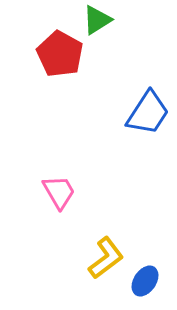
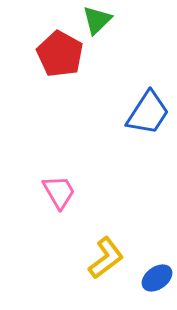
green triangle: rotated 12 degrees counterclockwise
blue ellipse: moved 12 px right, 3 px up; rotated 20 degrees clockwise
